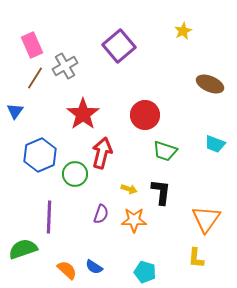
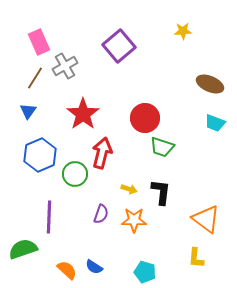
yellow star: rotated 24 degrees clockwise
pink rectangle: moved 7 px right, 3 px up
blue triangle: moved 13 px right
red circle: moved 3 px down
cyan trapezoid: moved 21 px up
green trapezoid: moved 3 px left, 4 px up
orange triangle: rotated 28 degrees counterclockwise
